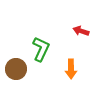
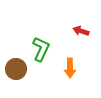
orange arrow: moved 1 px left, 1 px up
